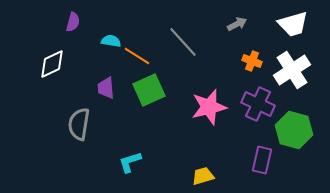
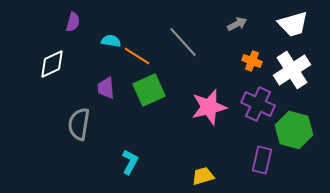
cyan L-shape: rotated 135 degrees clockwise
